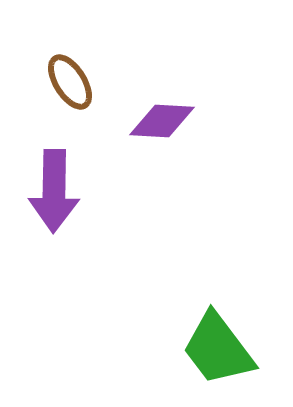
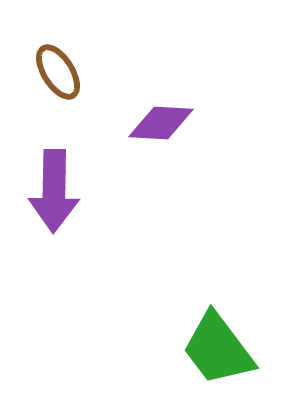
brown ellipse: moved 12 px left, 10 px up
purple diamond: moved 1 px left, 2 px down
